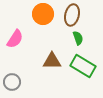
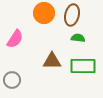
orange circle: moved 1 px right, 1 px up
green semicircle: rotated 64 degrees counterclockwise
green rectangle: rotated 30 degrees counterclockwise
gray circle: moved 2 px up
